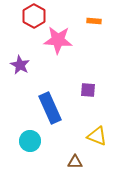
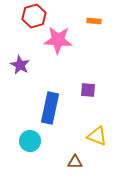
red hexagon: rotated 15 degrees clockwise
blue rectangle: rotated 36 degrees clockwise
